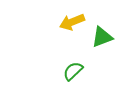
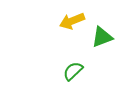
yellow arrow: moved 1 px up
